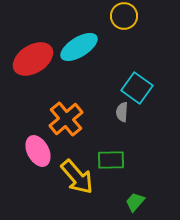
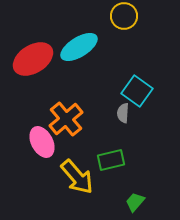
cyan square: moved 3 px down
gray semicircle: moved 1 px right, 1 px down
pink ellipse: moved 4 px right, 9 px up
green rectangle: rotated 12 degrees counterclockwise
